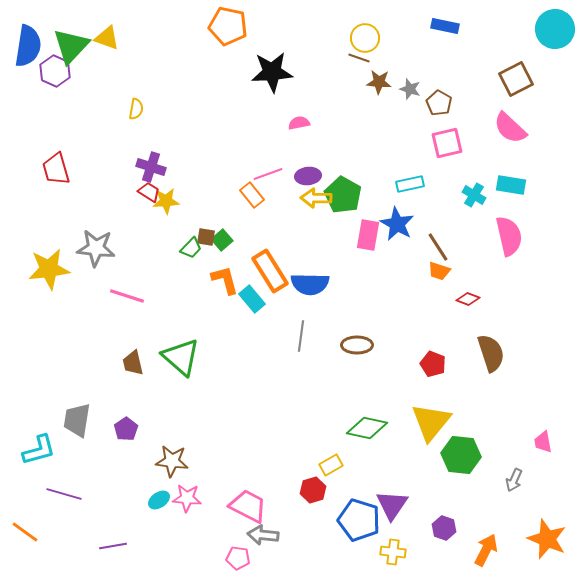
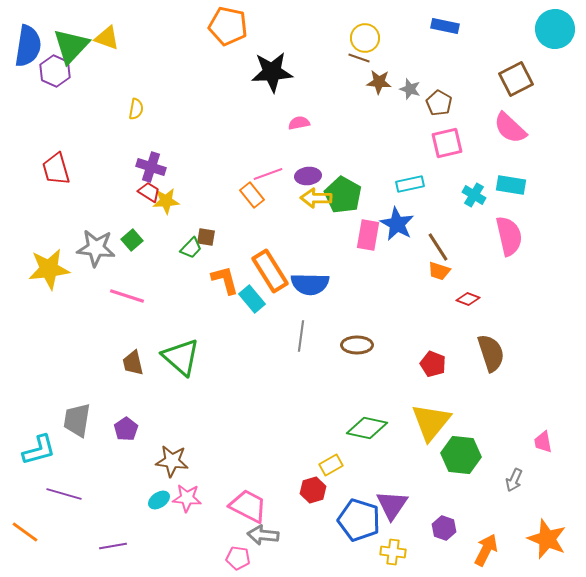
green square at (222, 240): moved 90 px left
